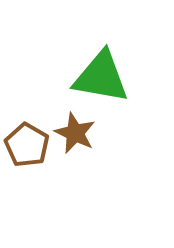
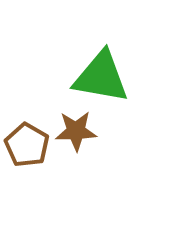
brown star: moved 1 px right, 2 px up; rotated 27 degrees counterclockwise
